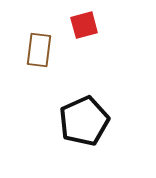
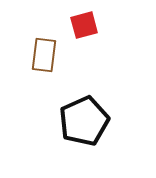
brown rectangle: moved 5 px right, 5 px down
